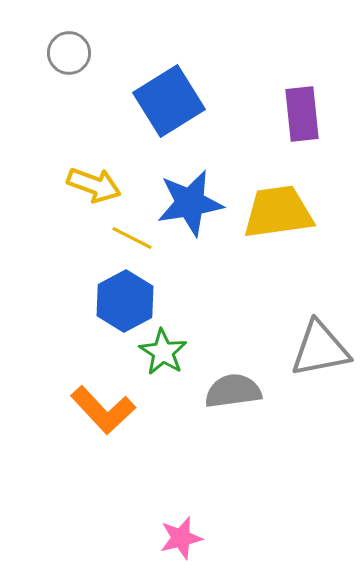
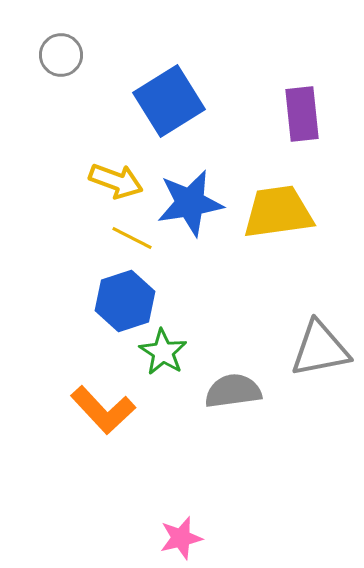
gray circle: moved 8 px left, 2 px down
yellow arrow: moved 22 px right, 4 px up
blue hexagon: rotated 10 degrees clockwise
